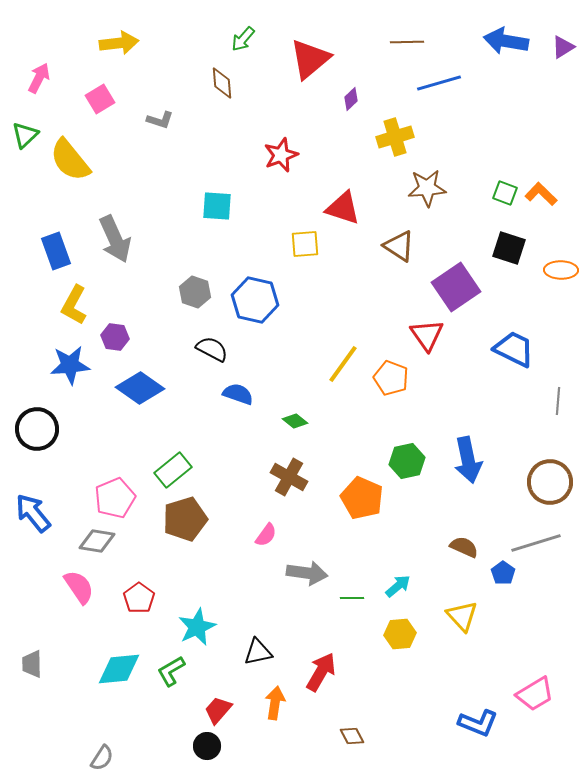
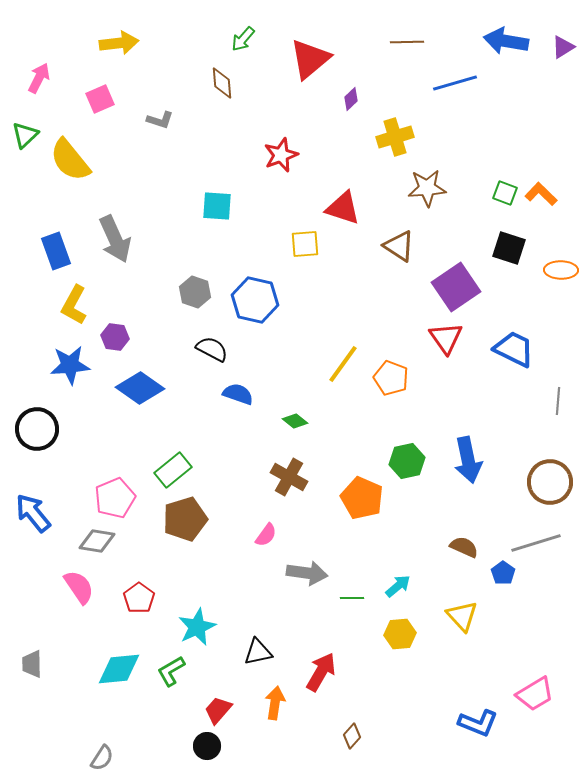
blue line at (439, 83): moved 16 px right
pink square at (100, 99): rotated 8 degrees clockwise
red triangle at (427, 335): moved 19 px right, 3 px down
brown diamond at (352, 736): rotated 70 degrees clockwise
